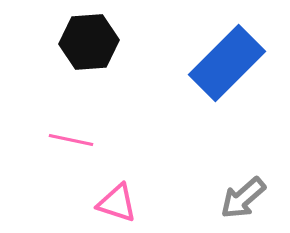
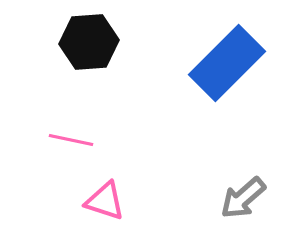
pink triangle: moved 12 px left, 2 px up
